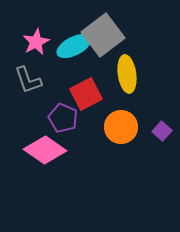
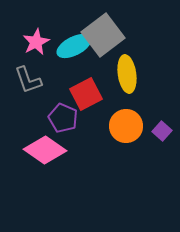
orange circle: moved 5 px right, 1 px up
